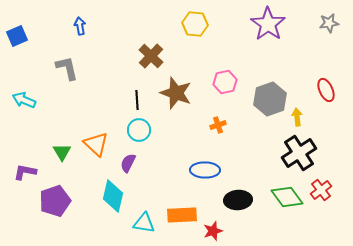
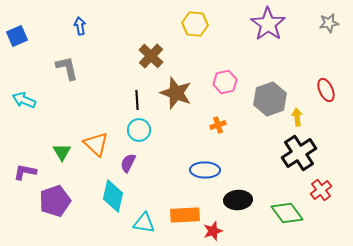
green diamond: moved 16 px down
orange rectangle: moved 3 px right
